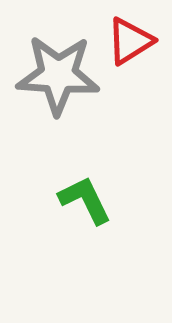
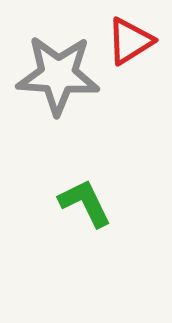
green L-shape: moved 3 px down
